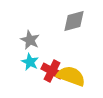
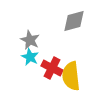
cyan star: moved 5 px up
red cross: moved 3 px up
yellow semicircle: rotated 116 degrees counterclockwise
